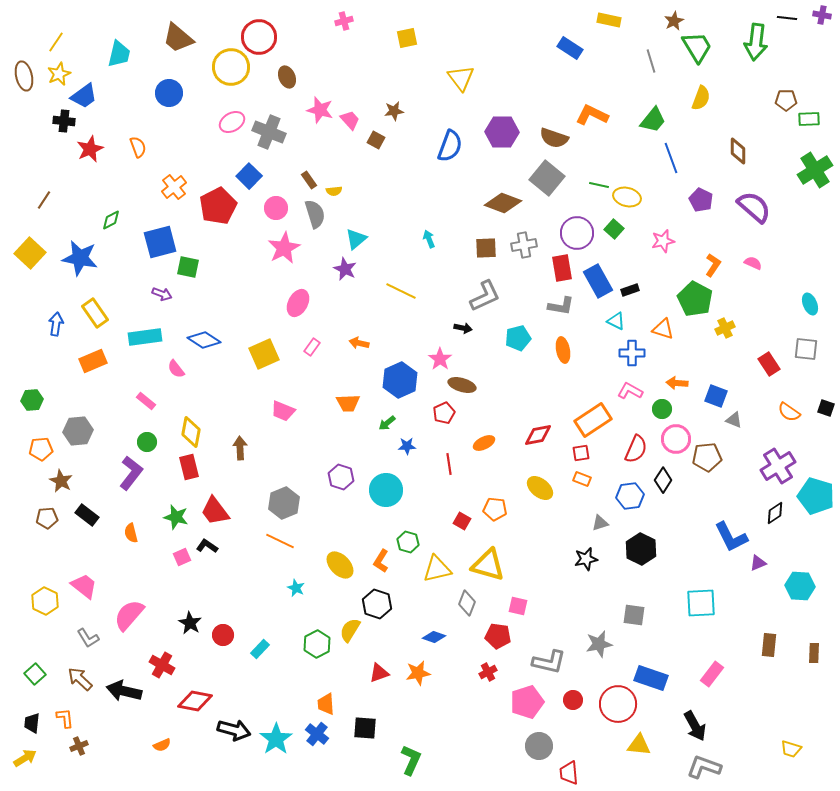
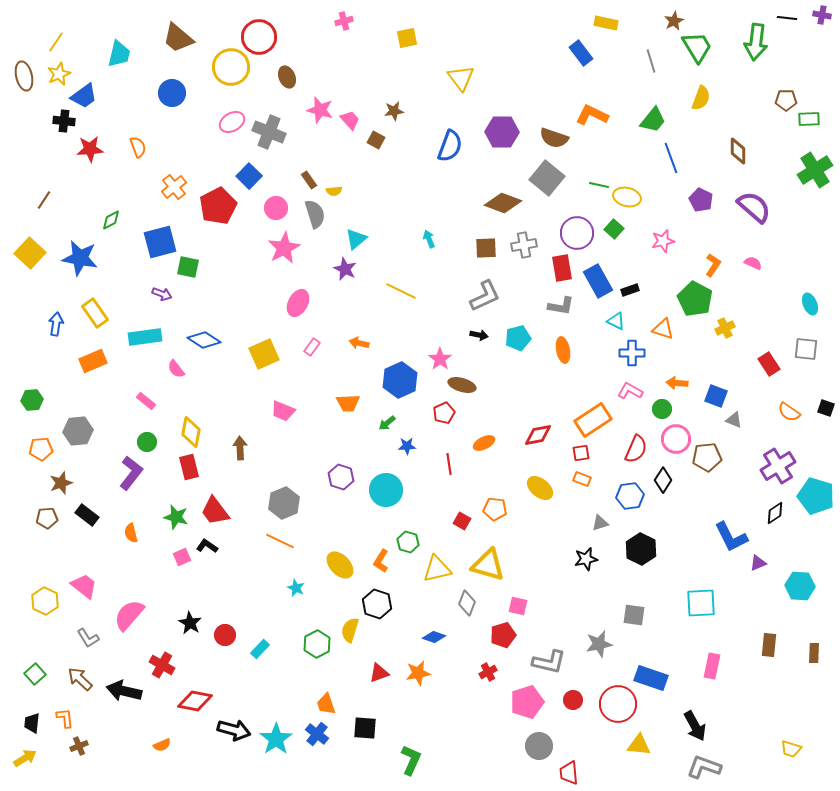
yellow rectangle at (609, 20): moved 3 px left, 3 px down
blue rectangle at (570, 48): moved 11 px right, 5 px down; rotated 20 degrees clockwise
blue circle at (169, 93): moved 3 px right
red star at (90, 149): rotated 20 degrees clockwise
black arrow at (463, 328): moved 16 px right, 7 px down
brown star at (61, 481): moved 2 px down; rotated 25 degrees clockwise
yellow semicircle at (350, 630): rotated 15 degrees counterclockwise
red circle at (223, 635): moved 2 px right
red pentagon at (498, 636): moved 5 px right, 1 px up; rotated 25 degrees counterclockwise
pink rectangle at (712, 674): moved 8 px up; rotated 25 degrees counterclockwise
orange trapezoid at (326, 704): rotated 15 degrees counterclockwise
